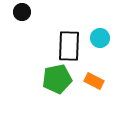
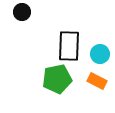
cyan circle: moved 16 px down
orange rectangle: moved 3 px right
